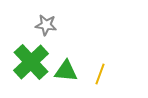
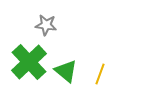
green cross: moved 2 px left
green triangle: rotated 35 degrees clockwise
